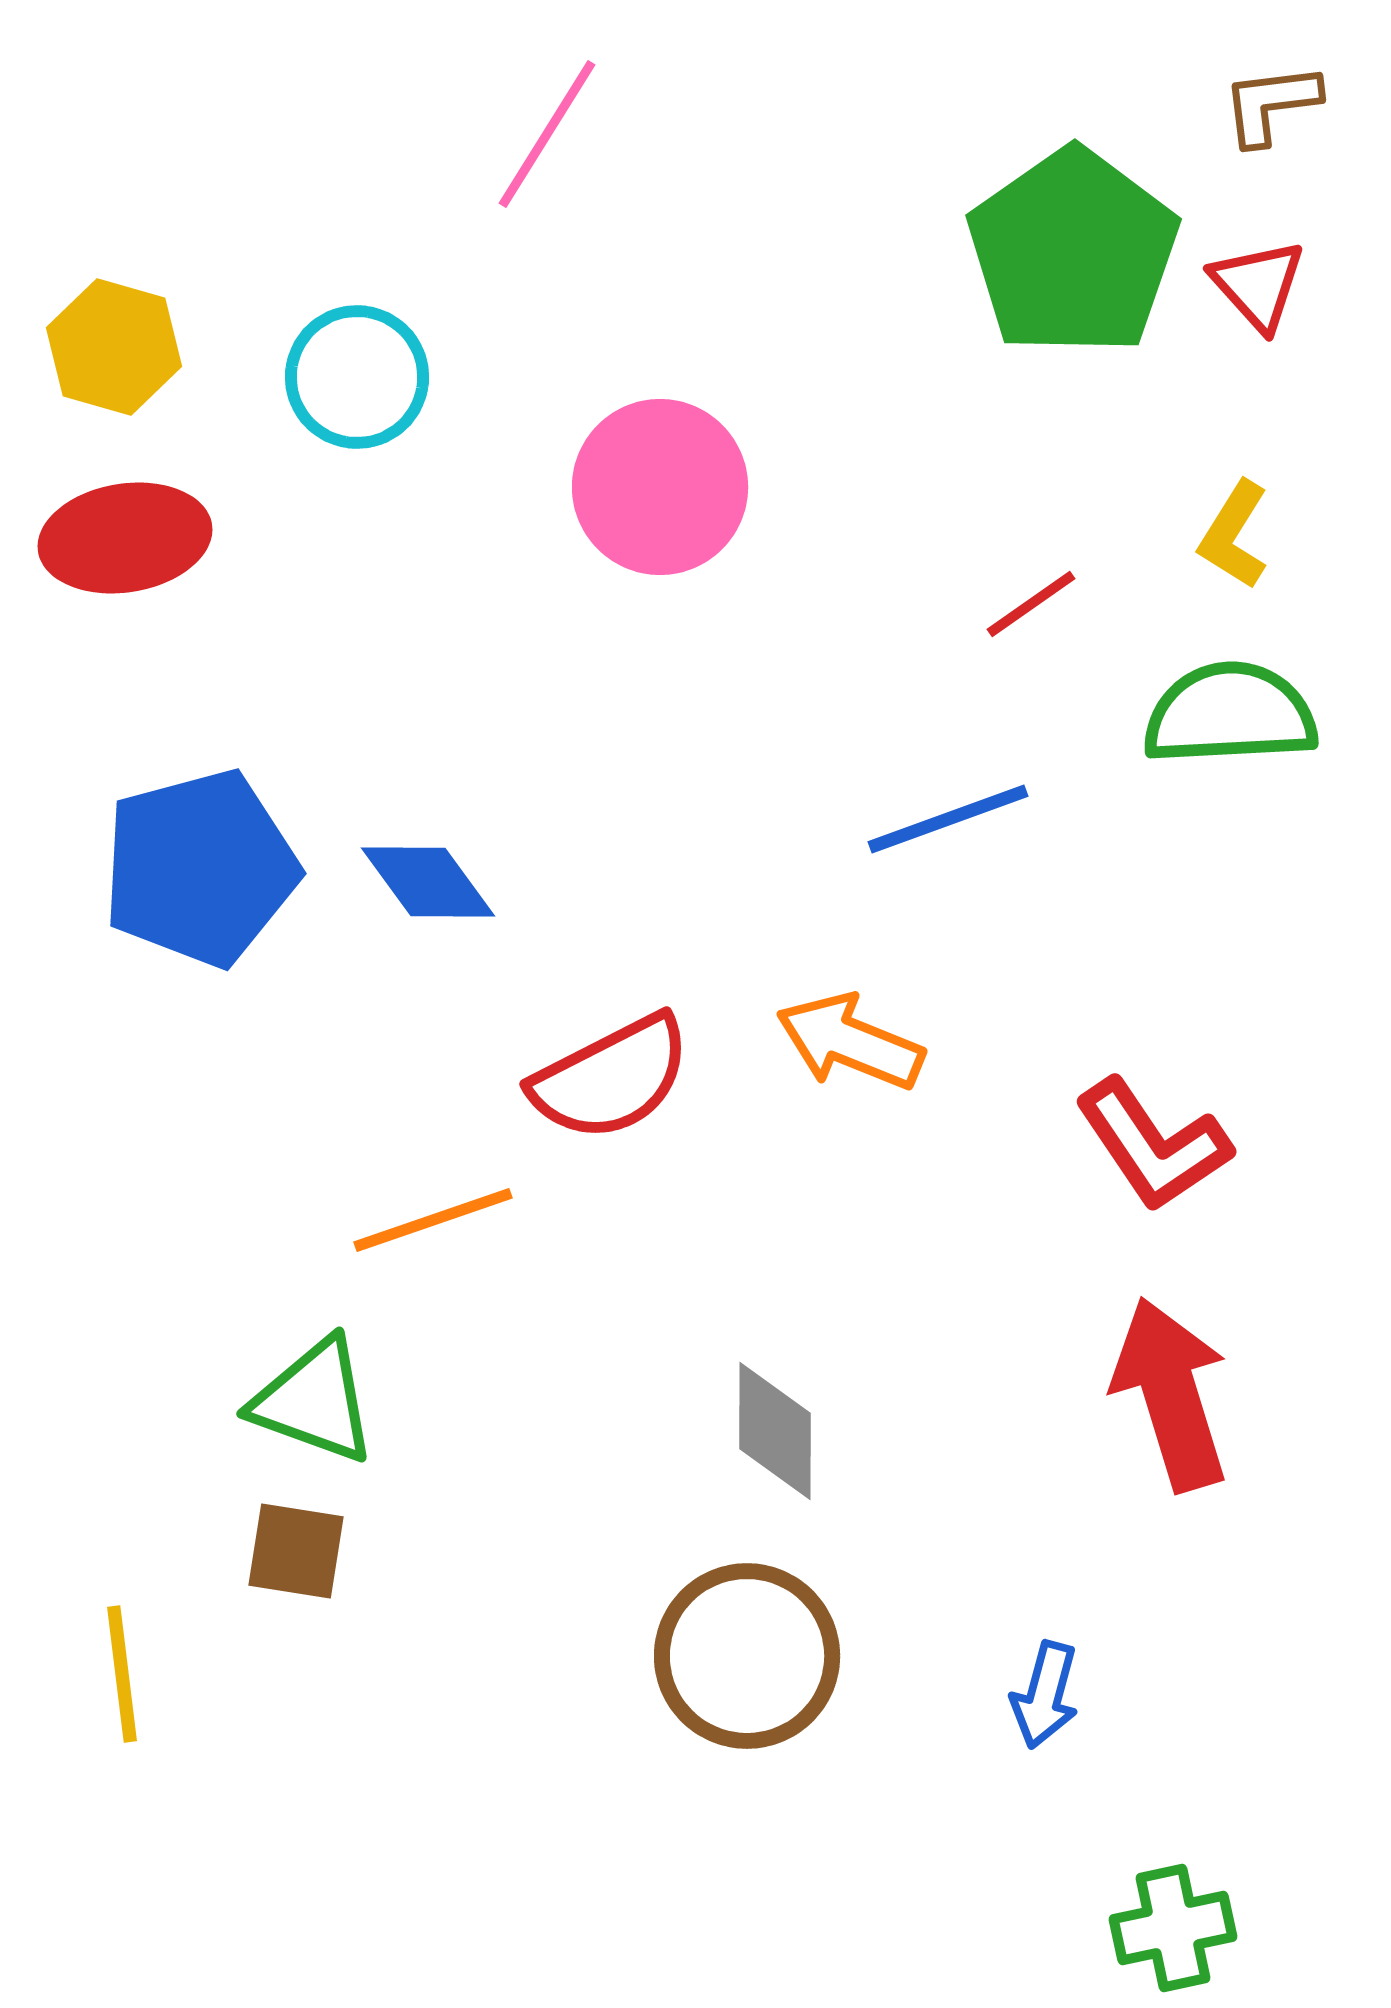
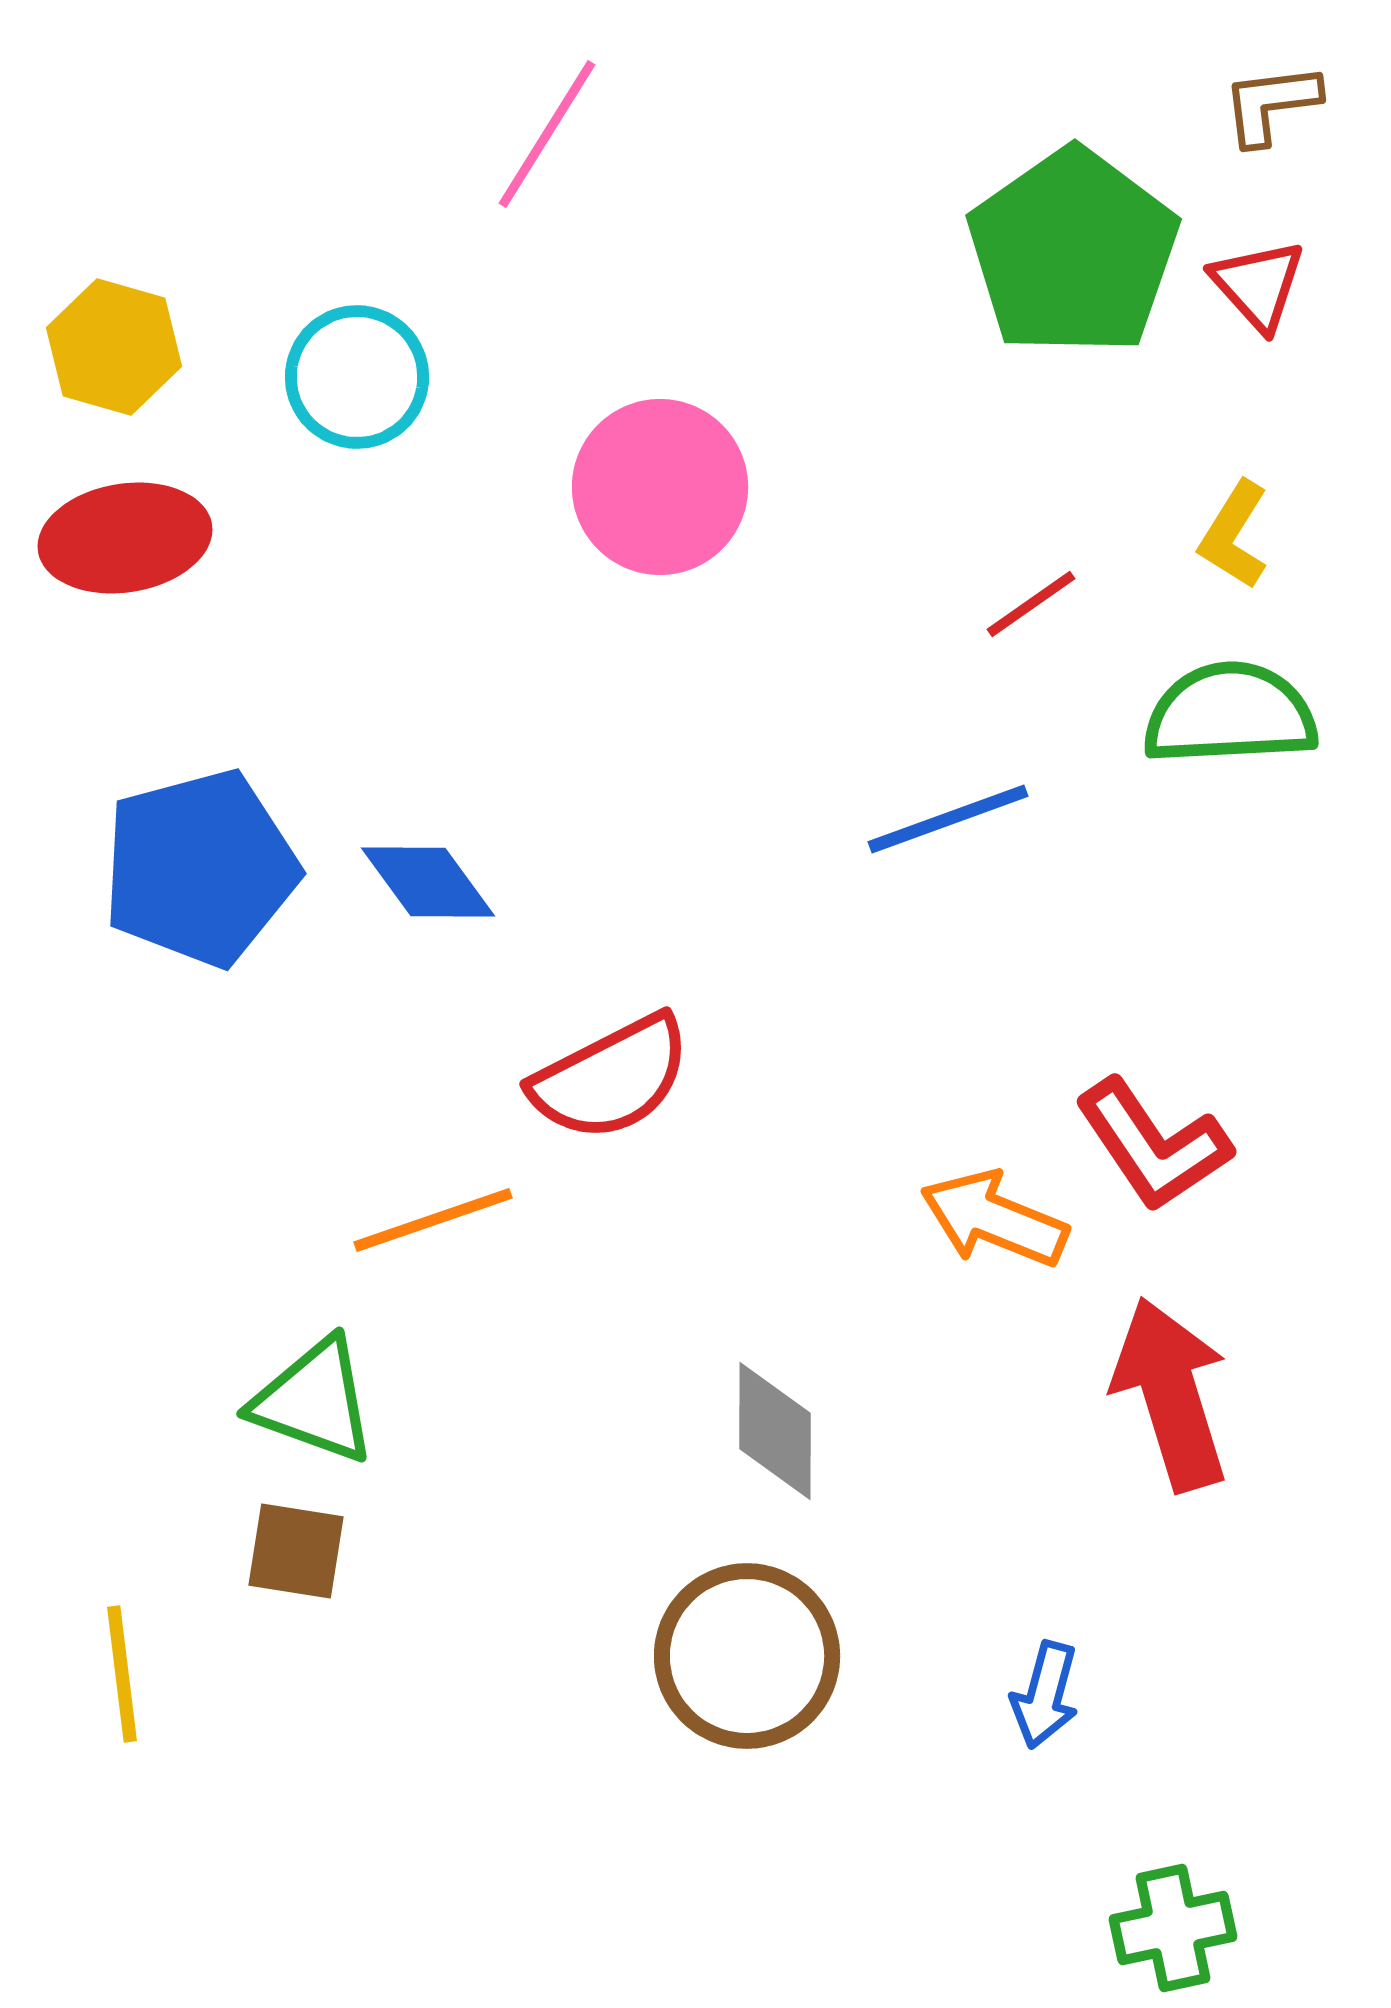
orange arrow: moved 144 px right, 177 px down
